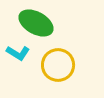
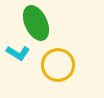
green ellipse: rotated 36 degrees clockwise
